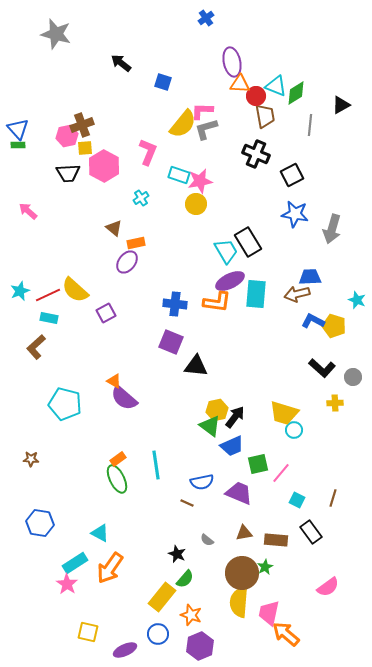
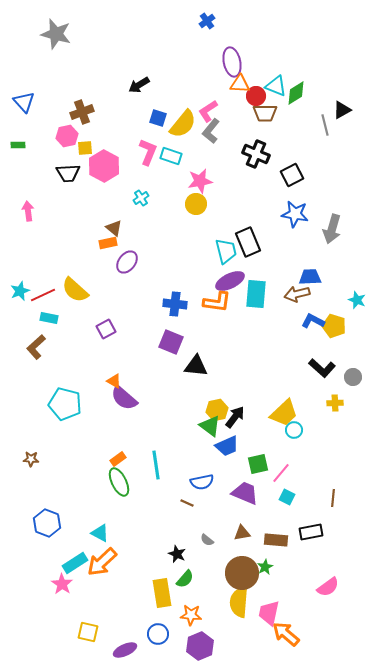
blue cross at (206, 18): moved 1 px right, 3 px down
black arrow at (121, 63): moved 18 px right, 22 px down; rotated 70 degrees counterclockwise
blue square at (163, 82): moved 5 px left, 36 px down
black triangle at (341, 105): moved 1 px right, 5 px down
pink L-shape at (202, 111): moved 6 px right; rotated 35 degrees counterclockwise
brown trapezoid at (265, 116): moved 3 px up; rotated 100 degrees clockwise
brown cross at (82, 125): moved 13 px up
gray line at (310, 125): moved 15 px right; rotated 20 degrees counterclockwise
blue triangle at (18, 129): moved 6 px right, 27 px up
gray L-shape at (206, 129): moved 5 px right, 2 px down; rotated 35 degrees counterclockwise
cyan rectangle at (179, 175): moved 8 px left, 19 px up
pink arrow at (28, 211): rotated 42 degrees clockwise
black rectangle at (248, 242): rotated 8 degrees clockwise
orange rectangle at (136, 243): moved 28 px left
cyan trapezoid at (226, 251): rotated 16 degrees clockwise
red line at (48, 295): moved 5 px left
purple square at (106, 313): moved 16 px down
yellow trapezoid at (284, 413): rotated 60 degrees counterclockwise
blue trapezoid at (232, 446): moved 5 px left
green ellipse at (117, 479): moved 2 px right, 3 px down
purple trapezoid at (239, 493): moved 6 px right
brown line at (333, 498): rotated 12 degrees counterclockwise
cyan square at (297, 500): moved 10 px left, 3 px up
blue hexagon at (40, 523): moved 7 px right; rotated 12 degrees clockwise
black rectangle at (311, 532): rotated 65 degrees counterclockwise
brown triangle at (244, 533): moved 2 px left
orange arrow at (110, 568): moved 8 px left, 6 px up; rotated 12 degrees clockwise
pink star at (67, 584): moved 5 px left
yellow rectangle at (162, 597): moved 4 px up; rotated 48 degrees counterclockwise
orange star at (191, 615): rotated 15 degrees counterclockwise
